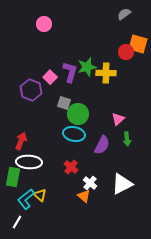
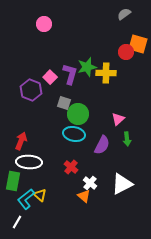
purple L-shape: moved 2 px down
green rectangle: moved 4 px down
